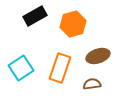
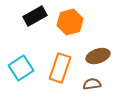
orange hexagon: moved 3 px left, 2 px up
